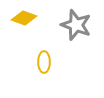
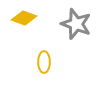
gray star: moved 1 px up
